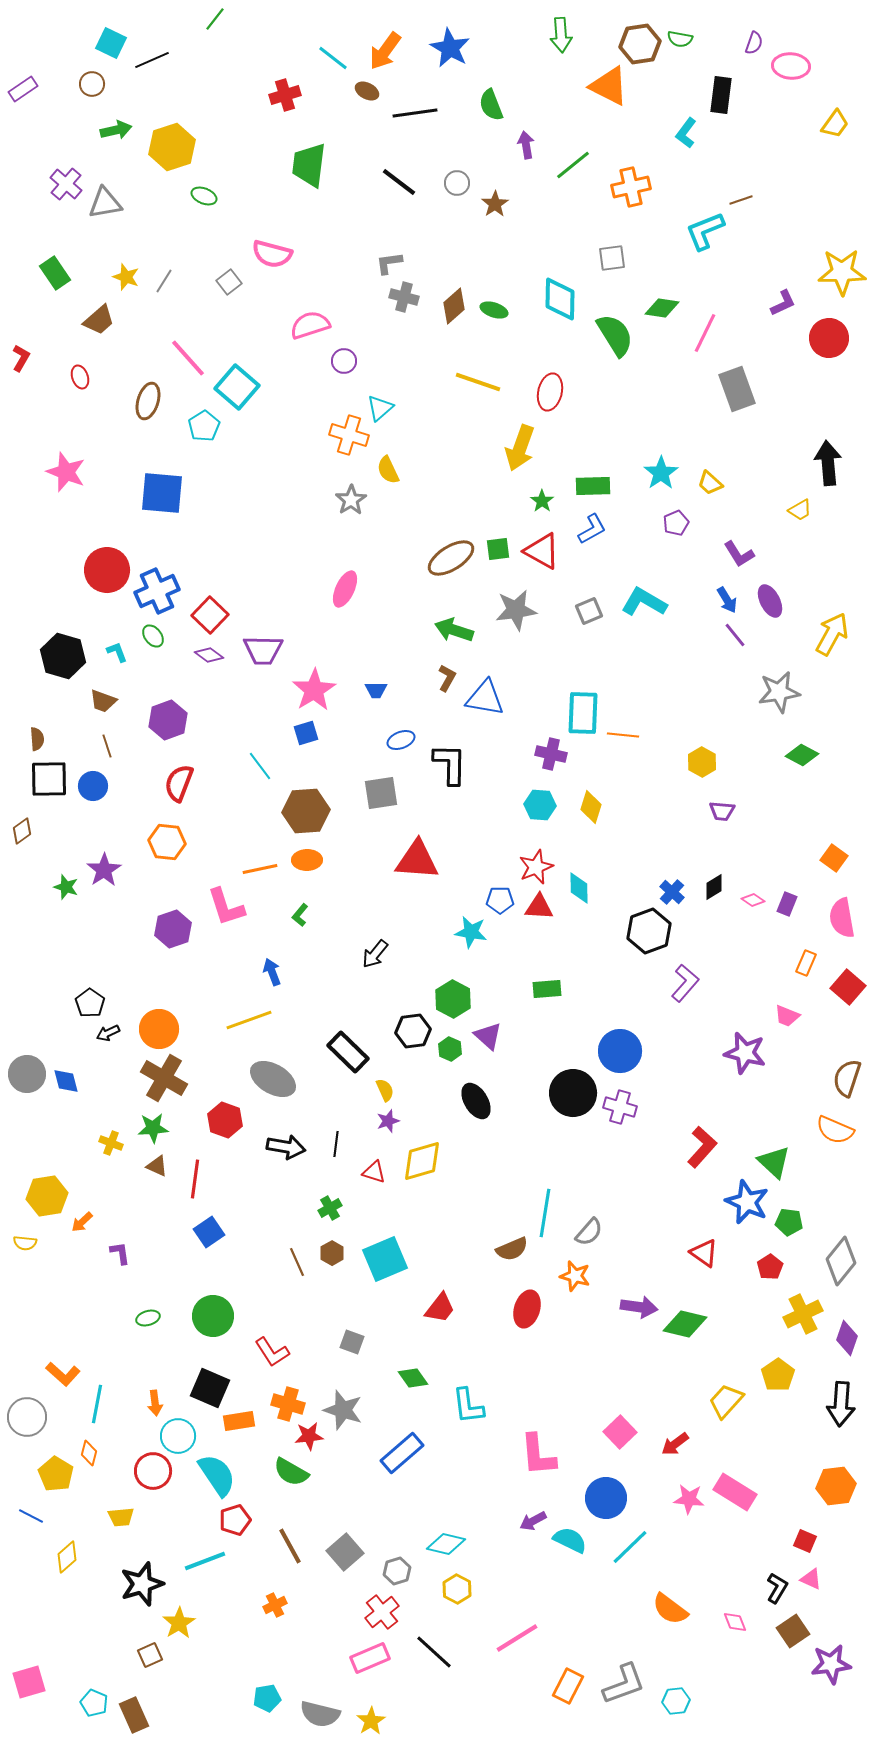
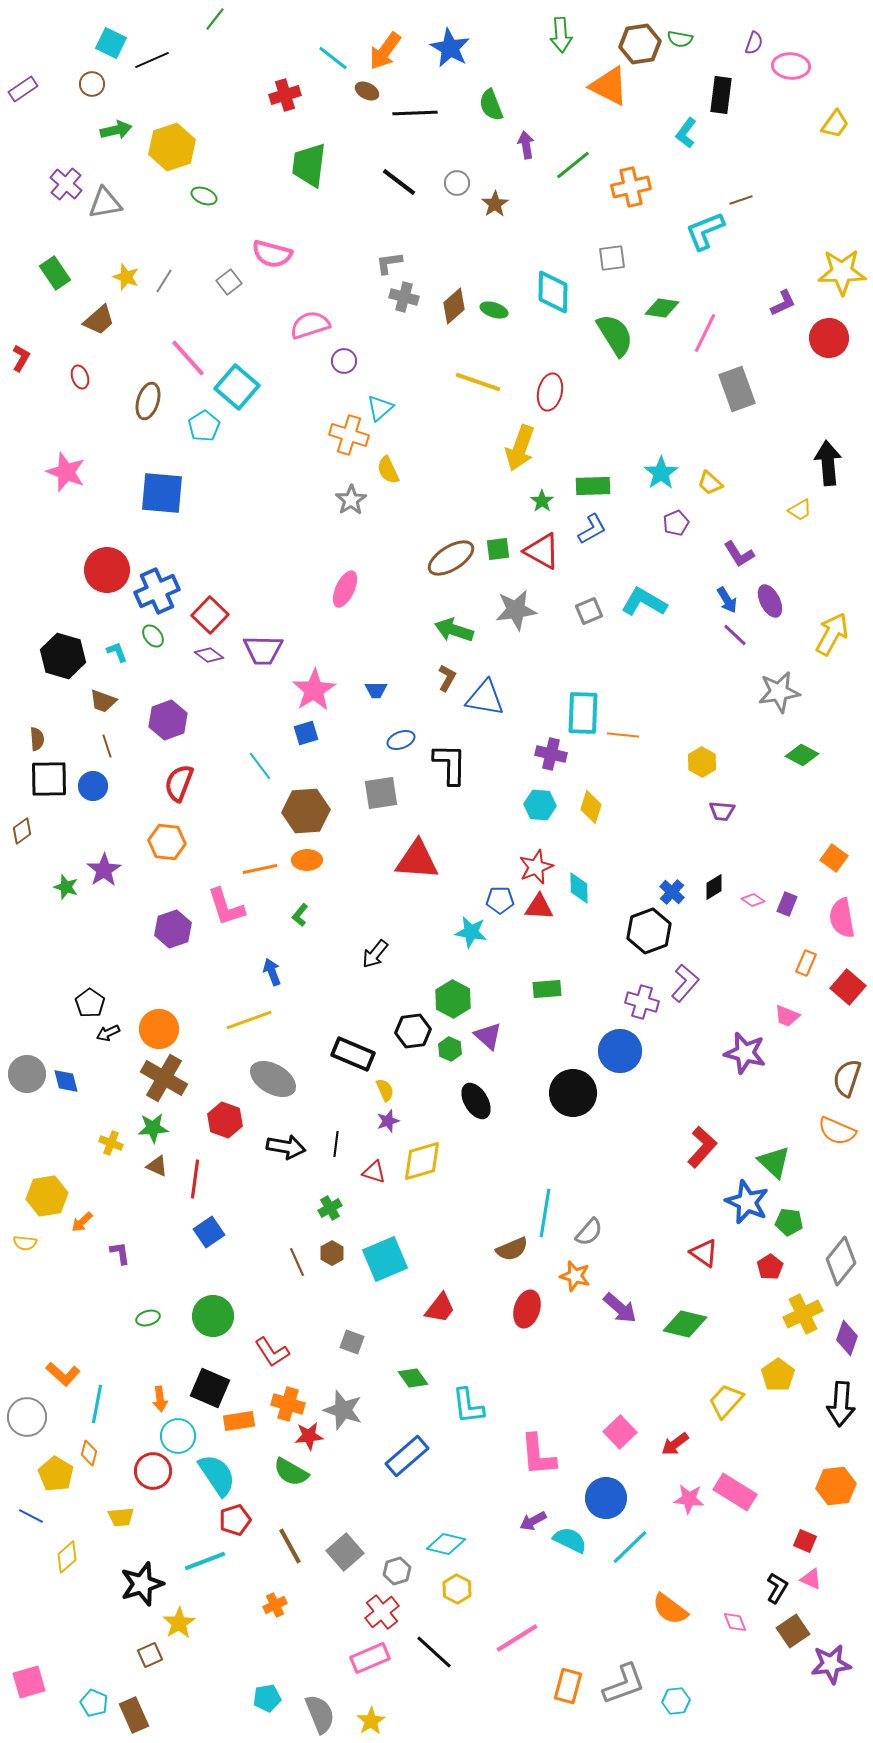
black line at (415, 113): rotated 6 degrees clockwise
cyan diamond at (560, 299): moved 7 px left, 7 px up
purple line at (735, 635): rotated 8 degrees counterclockwise
black rectangle at (348, 1052): moved 5 px right, 2 px down; rotated 21 degrees counterclockwise
purple cross at (620, 1107): moved 22 px right, 105 px up
orange semicircle at (835, 1130): moved 2 px right, 1 px down
purple arrow at (639, 1307): moved 19 px left, 1 px down; rotated 33 degrees clockwise
orange arrow at (155, 1403): moved 5 px right, 4 px up
blue rectangle at (402, 1453): moved 5 px right, 3 px down
orange rectangle at (568, 1686): rotated 12 degrees counterclockwise
gray semicircle at (320, 1714): rotated 126 degrees counterclockwise
